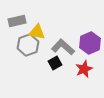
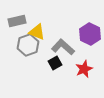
yellow triangle: rotated 12 degrees clockwise
purple hexagon: moved 9 px up; rotated 10 degrees counterclockwise
